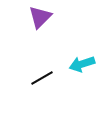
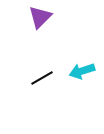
cyan arrow: moved 7 px down
